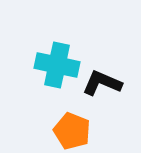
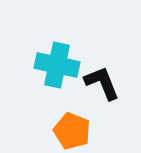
black L-shape: rotated 45 degrees clockwise
